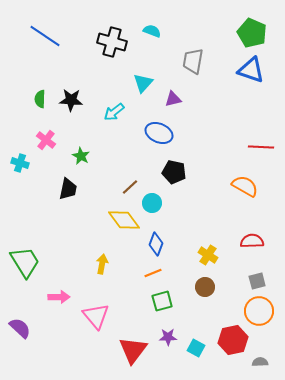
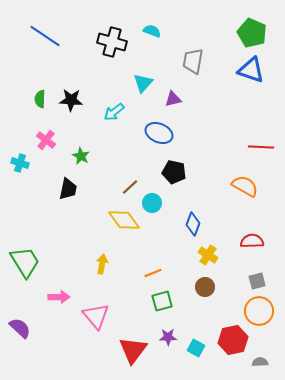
blue diamond: moved 37 px right, 20 px up
